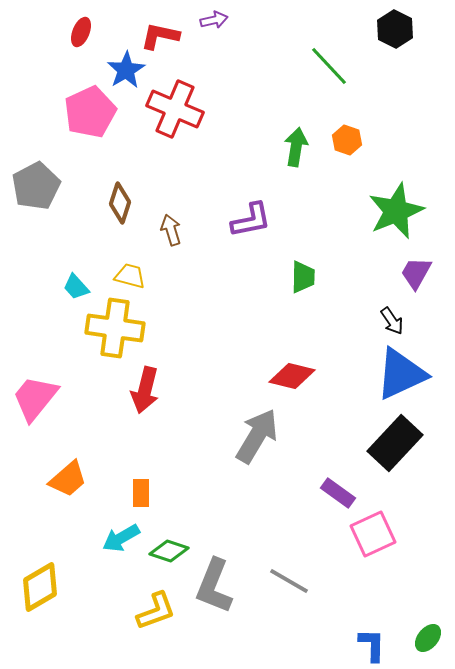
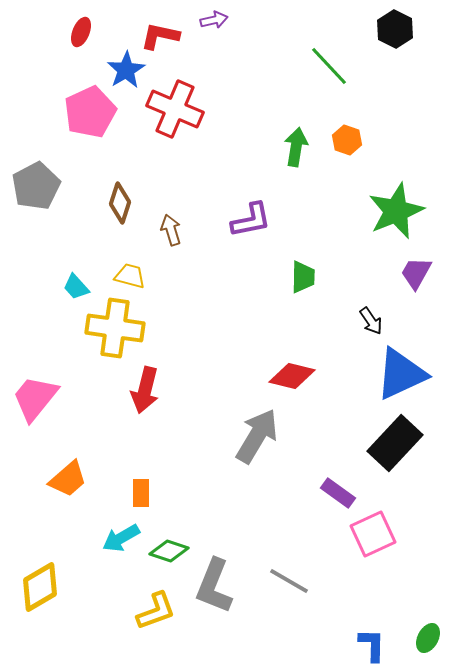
black arrow: moved 21 px left
green ellipse: rotated 12 degrees counterclockwise
